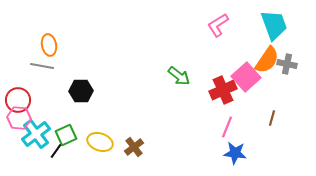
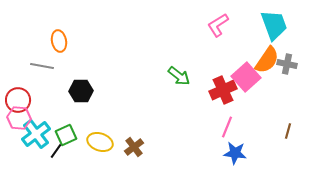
orange ellipse: moved 10 px right, 4 px up
brown line: moved 16 px right, 13 px down
